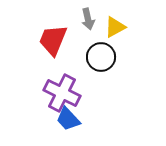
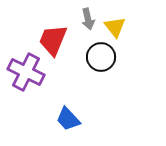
yellow triangle: rotated 40 degrees counterclockwise
purple cross: moved 36 px left, 21 px up
